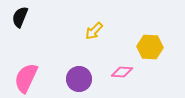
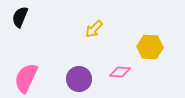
yellow arrow: moved 2 px up
pink diamond: moved 2 px left
